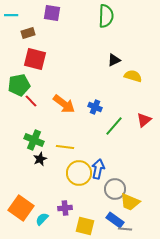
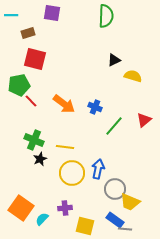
yellow circle: moved 7 px left
